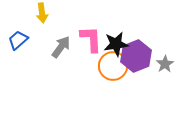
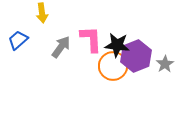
black star: moved 1 px right, 1 px down; rotated 15 degrees clockwise
